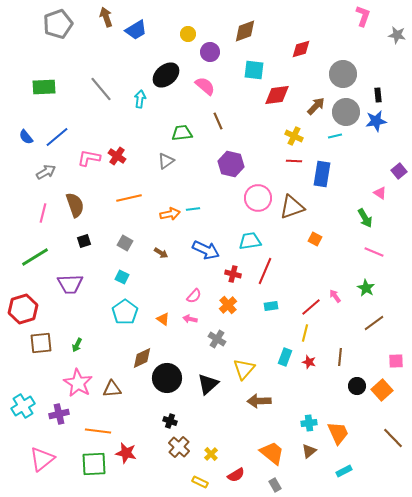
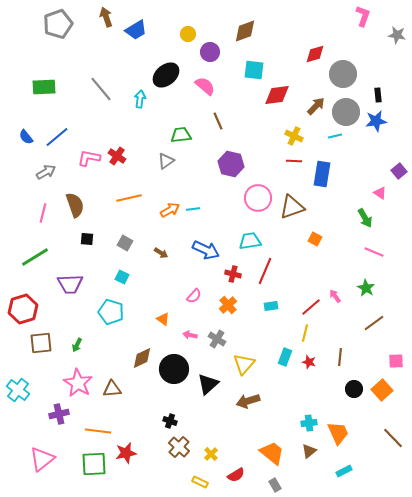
red diamond at (301, 49): moved 14 px right, 5 px down
green trapezoid at (182, 133): moved 1 px left, 2 px down
orange arrow at (170, 214): moved 4 px up; rotated 18 degrees counterclockwise
black square at (84, 241): moved 3 px right, 2 px up; rotated 24 degrees clockwise
cyan pentagon at (125, 312): moved 14 px left; rotated 20 degrees counterclockwise
pink arrow at (190, 319): moved 16 px down
yellow triangle at (244, 369): moved 5 px up
black circle at (167, 378): moved 7 px right, 9 px up
black circle at (357, 386): moved 3 px left, 3 px down
brown arrow at (259, 401): moved 11 px left; rotated 15 degrees counterclockwise
cyan cross at (23, 406): moved 5 px left, 16 px up; rotated 20 degrees counterclockwise
red star at (126, 453): rotated 25 degrees counterclockwise
